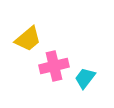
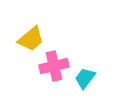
yellow trapezoid: moved 3 px right
